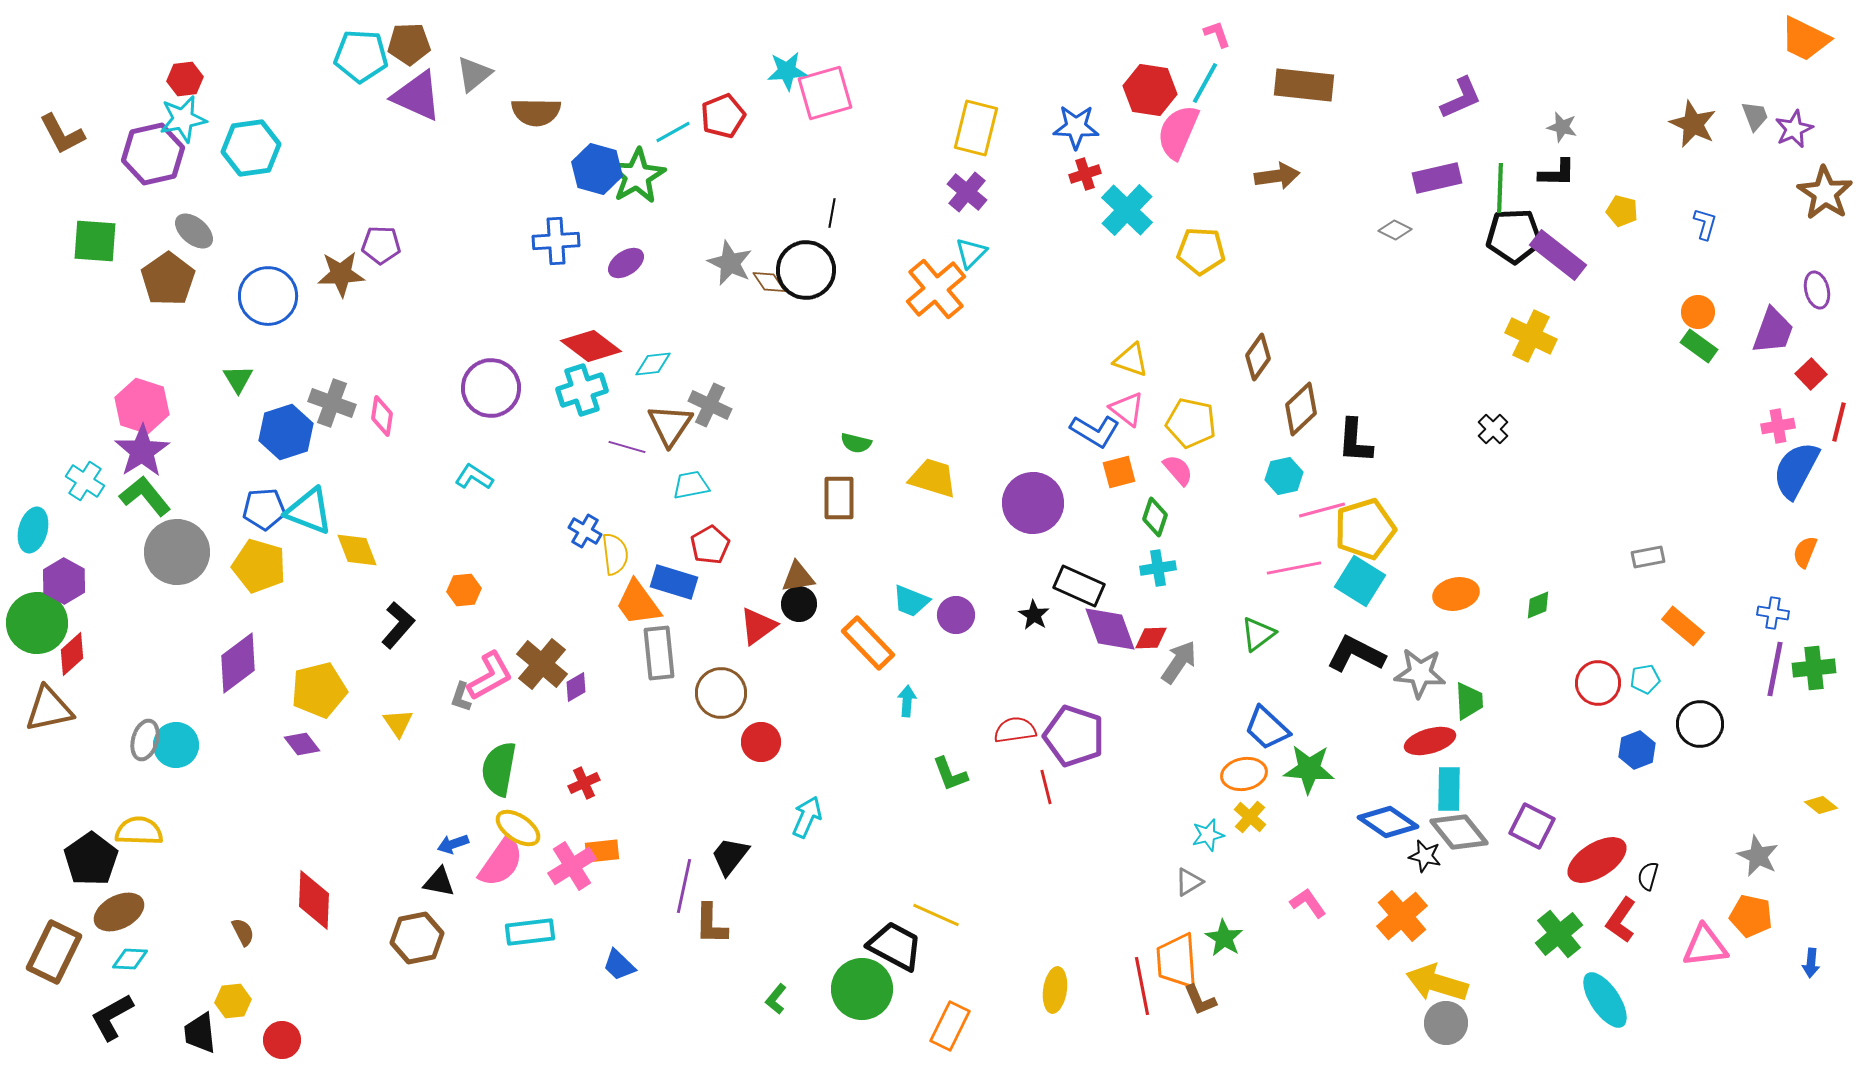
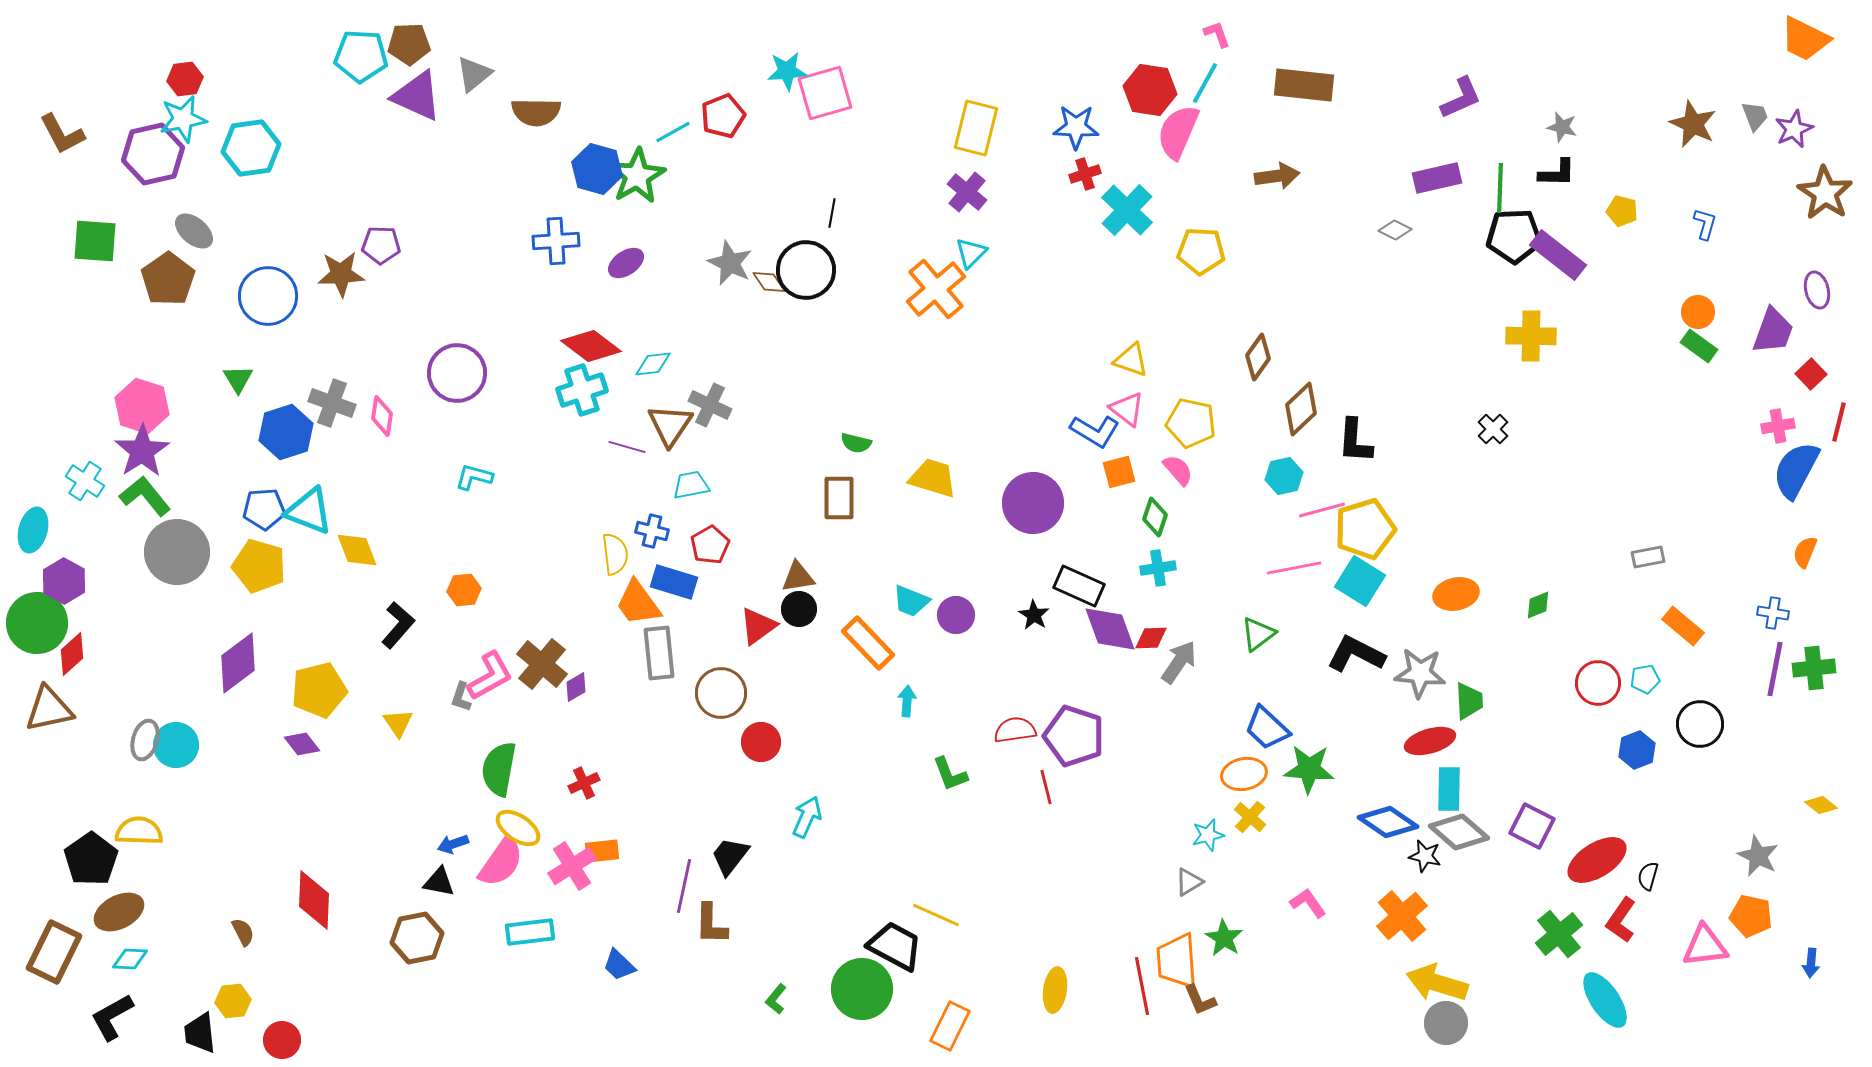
yellow cross at (1531, 336): rotated 24 degrees counterclockwise
purple circle at (491, 388): moved 34 px left, 15 px up
cyan L-shape at (474, 477): rotated 18 degrees counterclockwise
blue cross at (585, 531): moved 67 px right; rotated 16 degrees counterclockwise
black circle at (799, 604): moved 5 px down
gray diamond at (1459, 832): rotated 10 degrees counterclockwise
